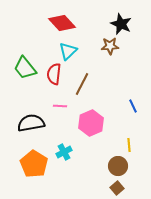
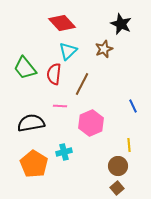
brown star: moved 6 px left, 3 px down; rotated 18 degrees counterclockwise
cyan cross: rotated 14 degrees clockwise
